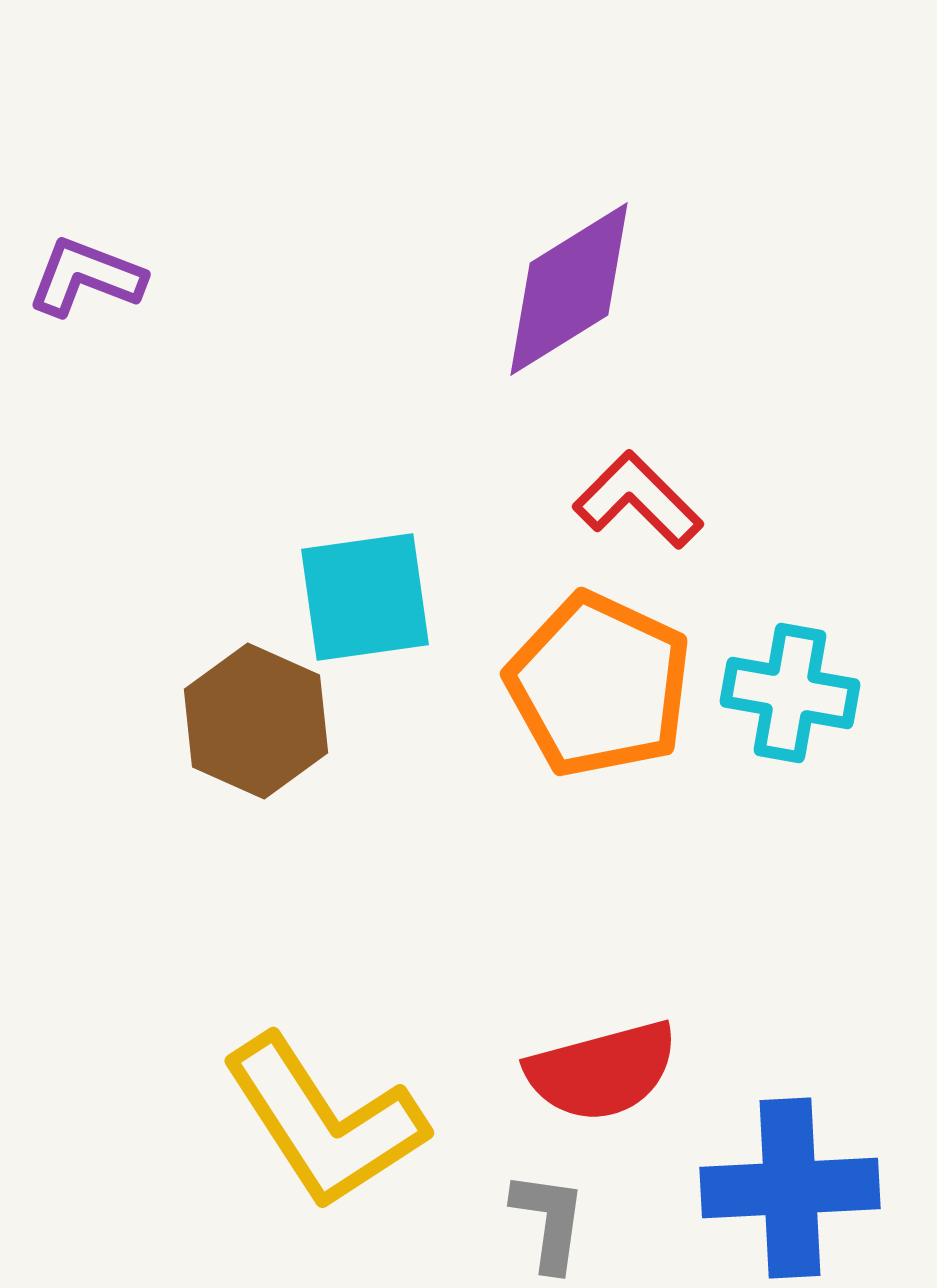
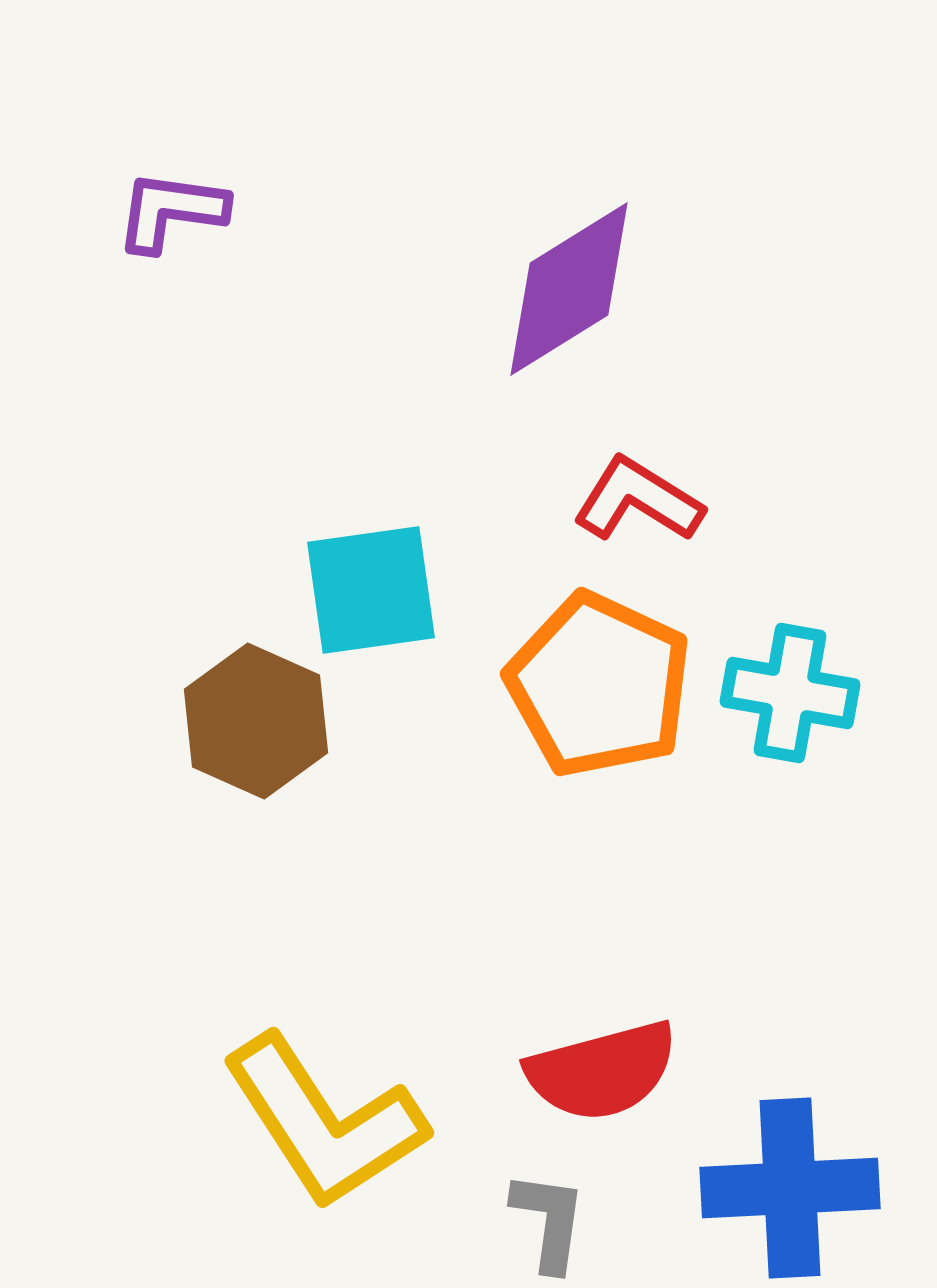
purple L-shape: moved 85 px right, 66 px up; rotated 13 degrees counterclockwise
red L-shape: rotated 13 degrees counterclockwise
cyan square: moved 6 px right, 7 px up
